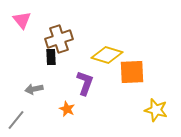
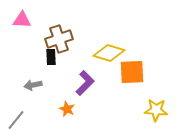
pink triangle: rotated 48 degrees counterclockwise
yellow diamond: moved 2 px right, 2 px up
purple L-shape: rotated 25 degrees clockwise
gray arrow: moved 1 px left, 4 px up
yellow star: rotated 10 degrees counterclockwise
